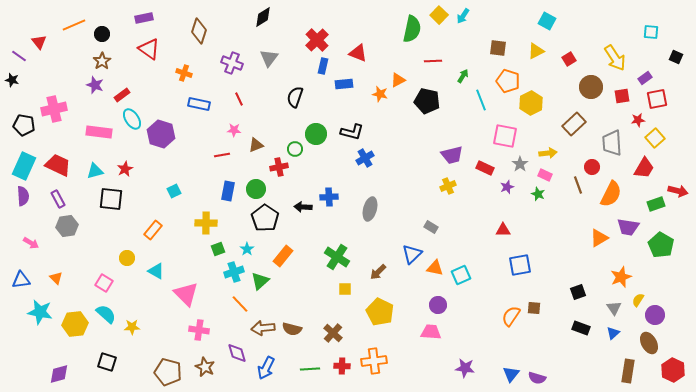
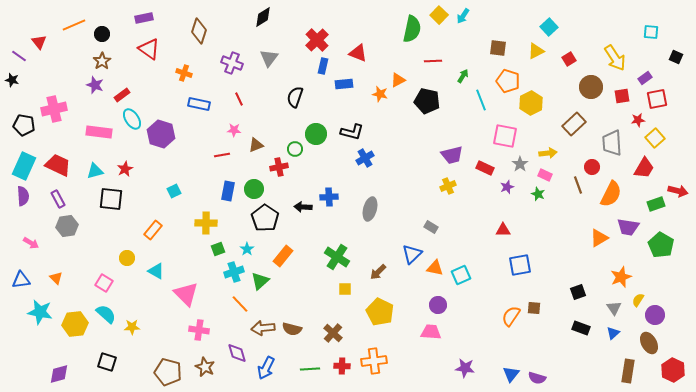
cyan square at (547, 21): moved 2 px right, 6 px down; rotated 18 degrees clockwise
green circle at (256, 189): moved 2 px left
